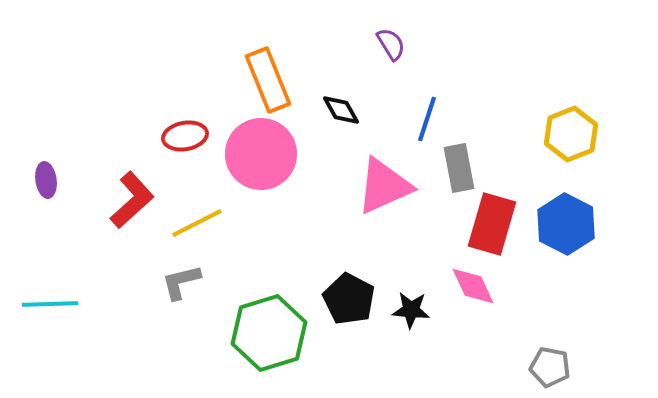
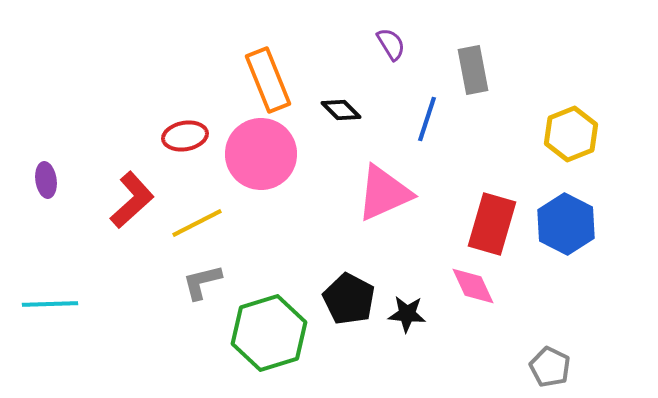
black diamond: rotated 15 degrees counterclockwise
gray rectangle: moved 14 px right, 98 px up
pink triangle: moved 7 px down
gray L-shape: moved 21 px right
black star: moved 4 px left, 4 px down
gray pentagon: rotated 15 degrees clockwise
